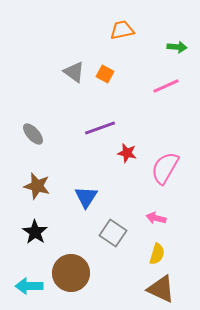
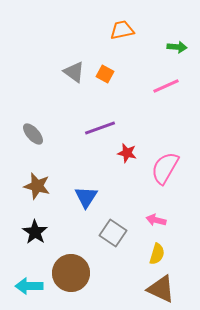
pink arrow: moved 2 px down
